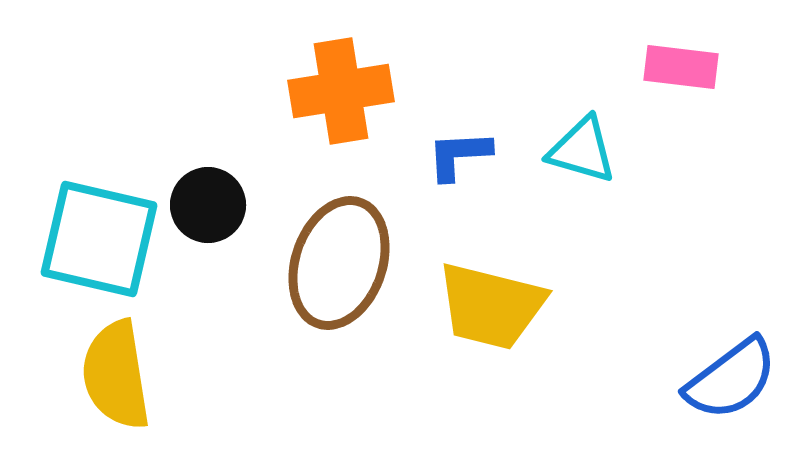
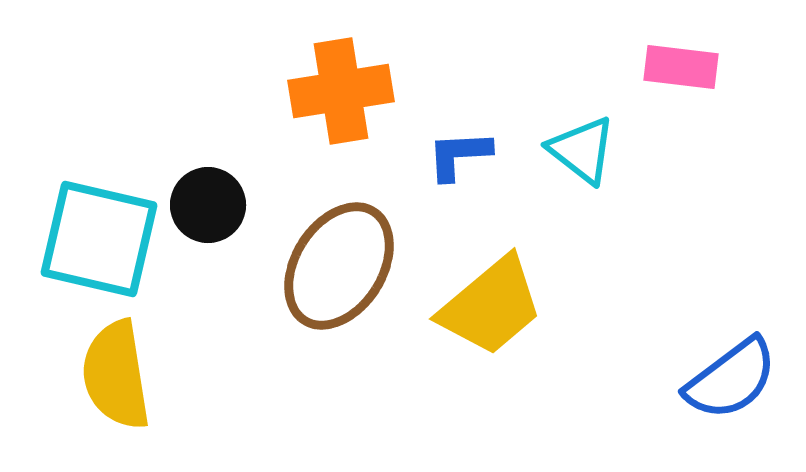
cyan triangle: rotated 22 degrees clockwise
brown ellipse: moved 3 px down; rotated 13 degrees clockwise
yellow trapezoid: rotated 54 degrees counterclockwise
